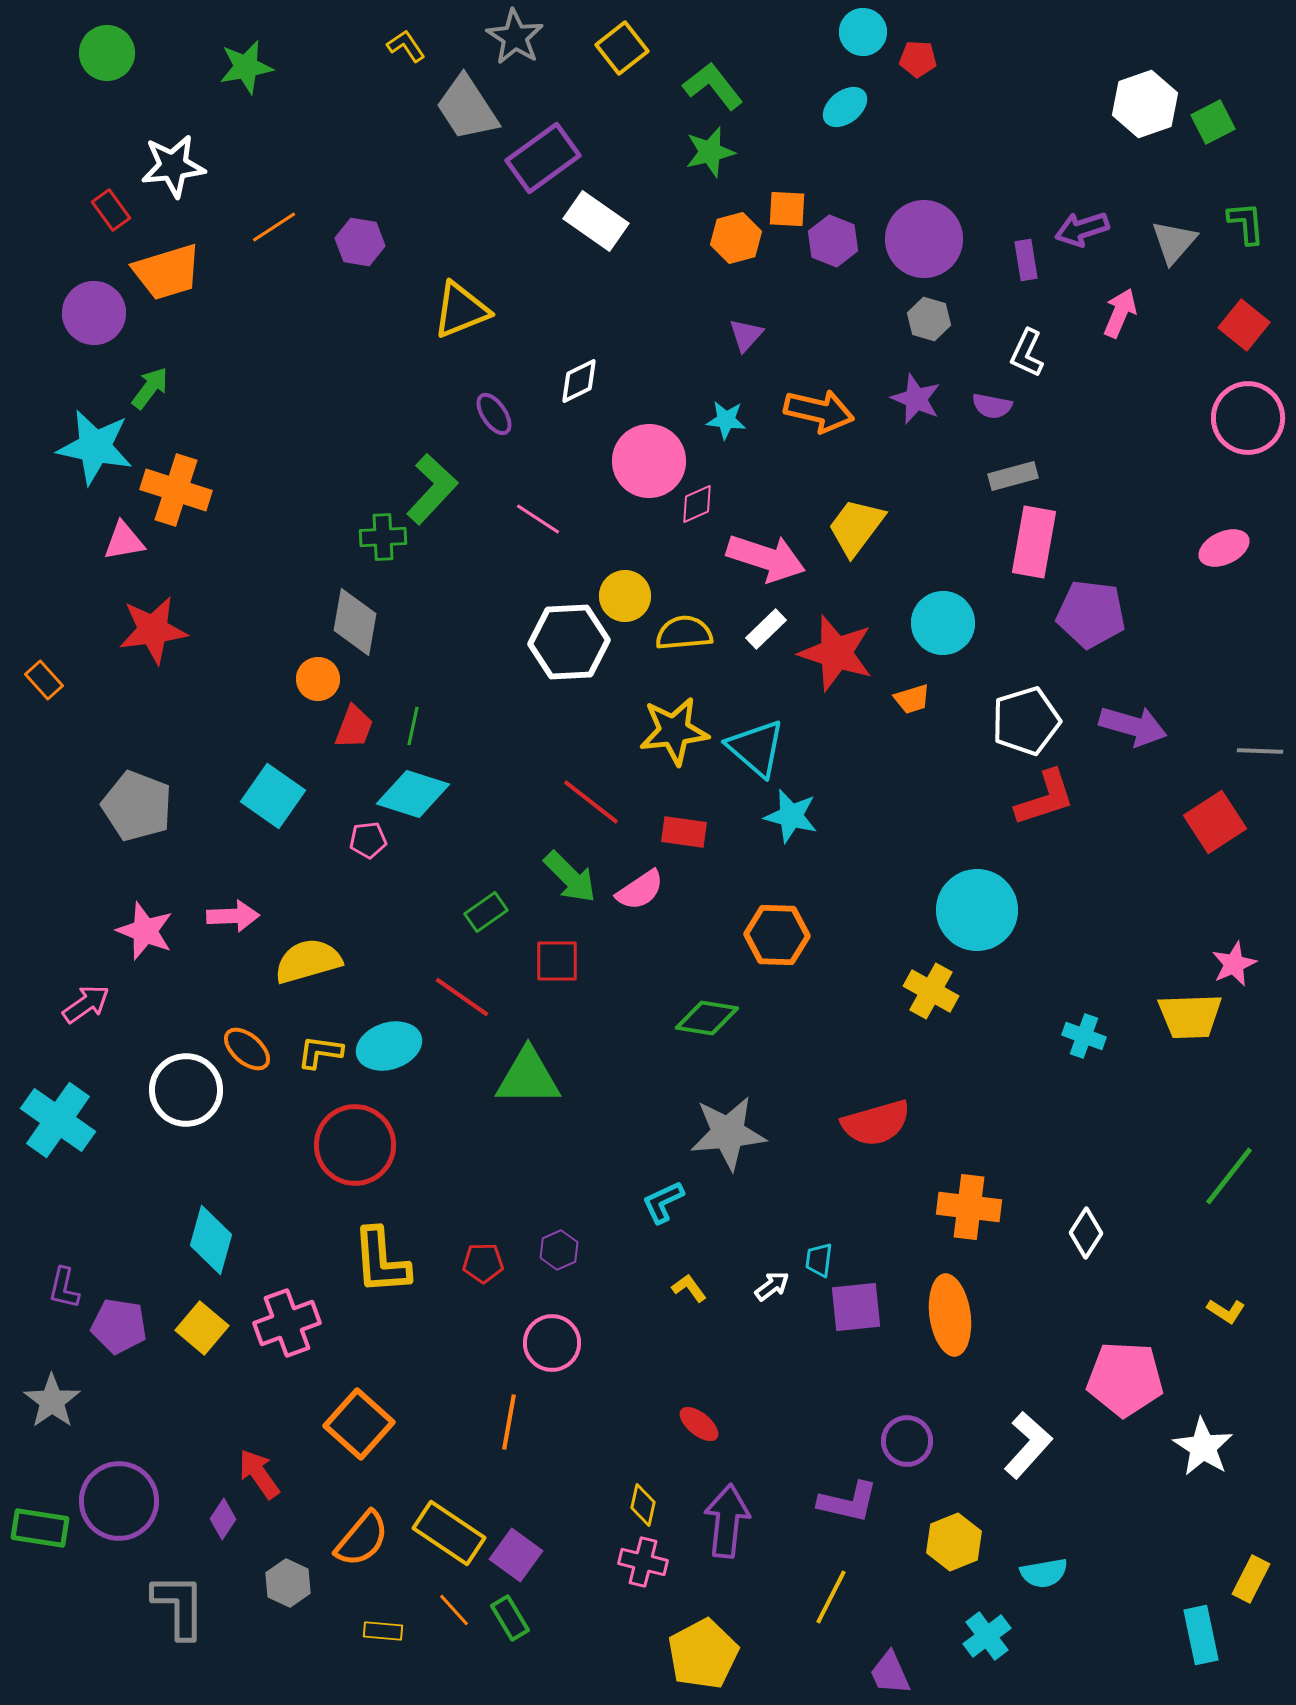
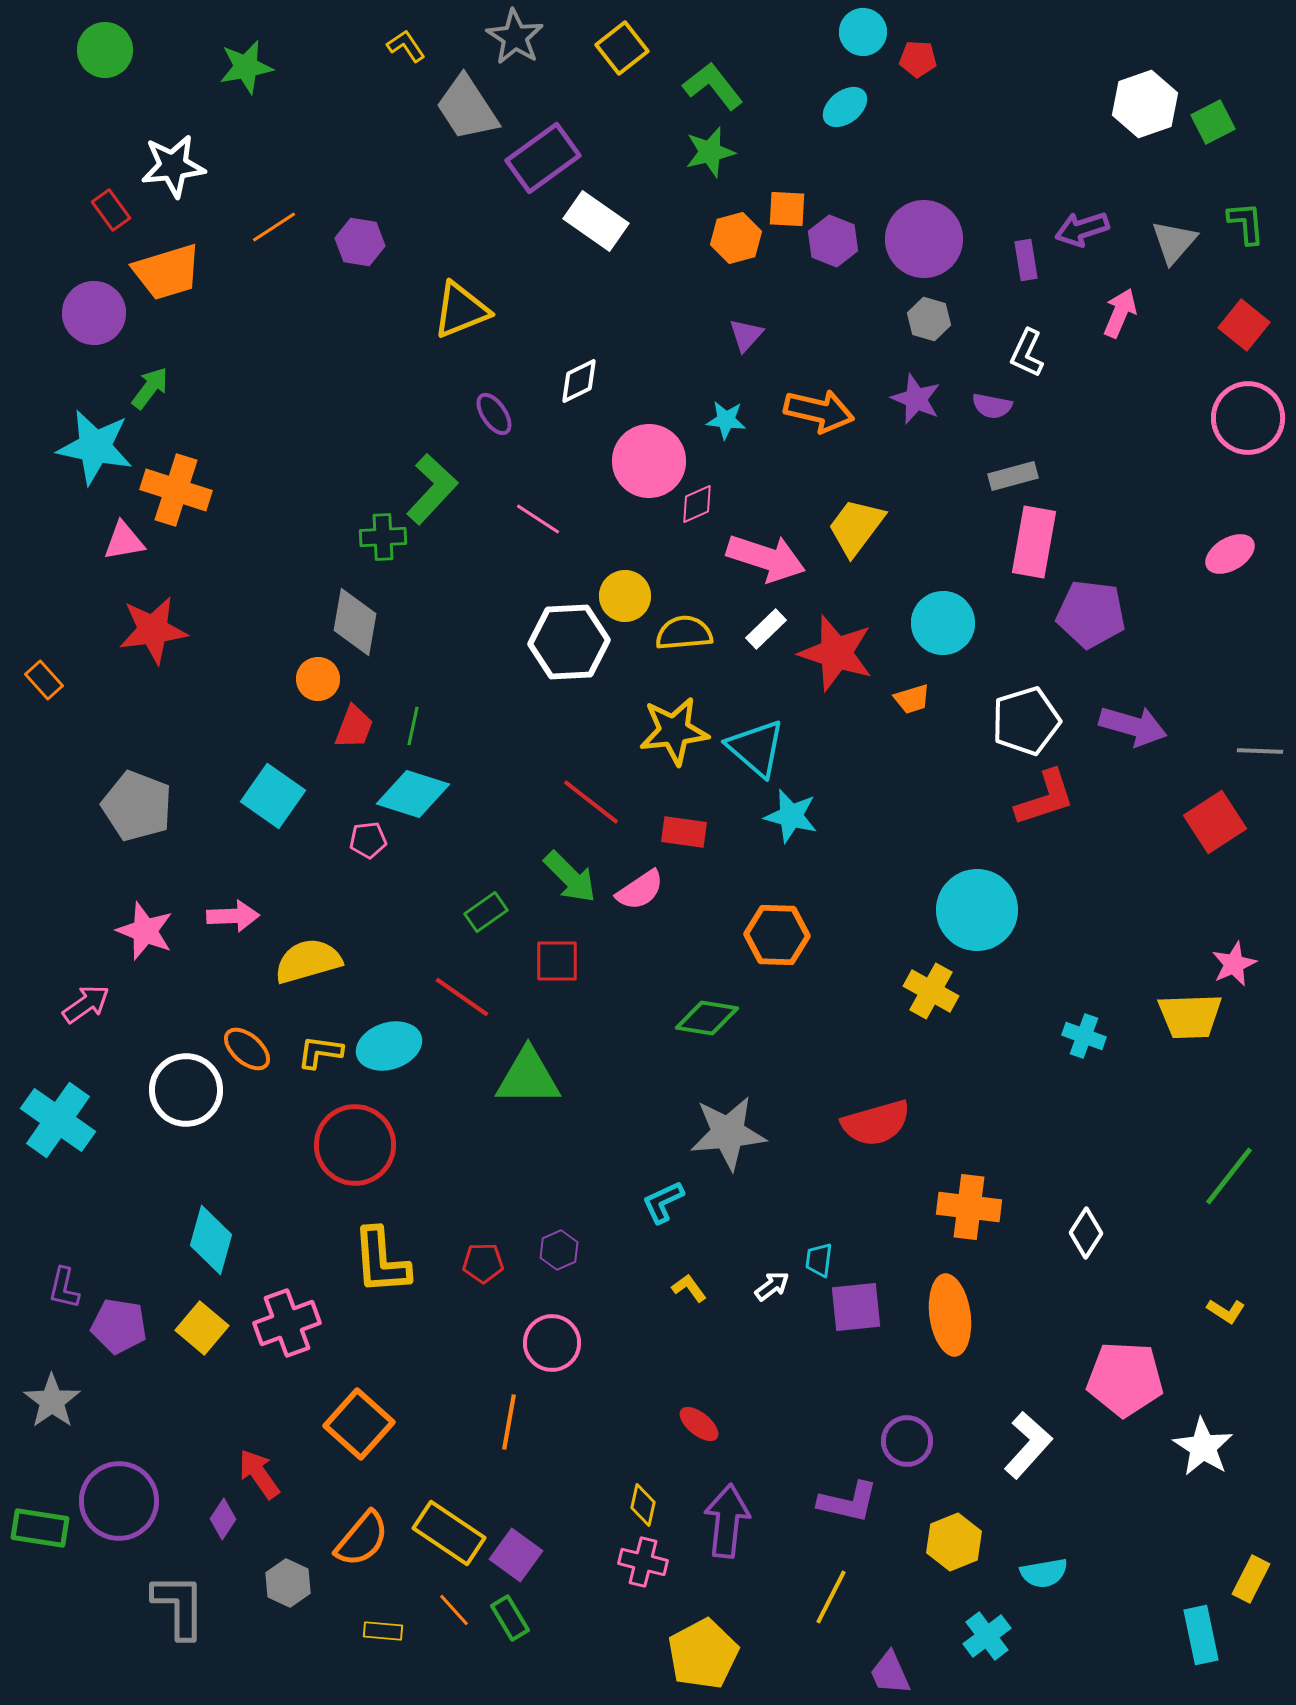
green circle at (107, 53): moved 2 px left, 3 px up
pink ellipse at (1224, 548): moved 6 px right, 6 px down; rotated 6 degrees counterclockwise
